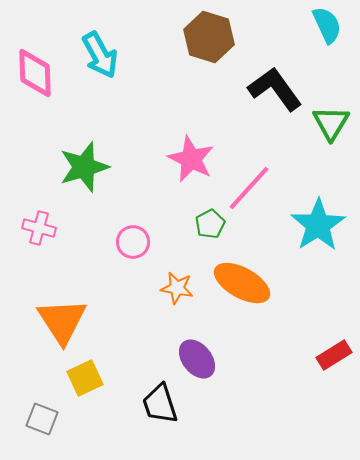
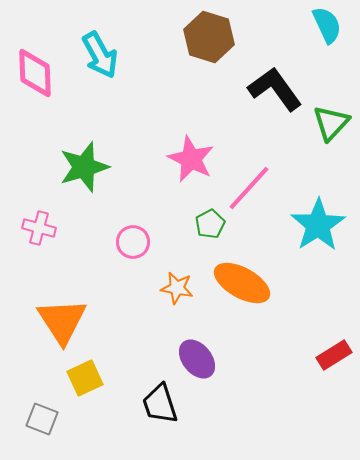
green triangle: rotated 12 degrees clockwise
